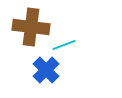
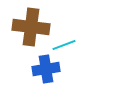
blue cross: moved 1 px up; rotated 36 degrees clockwise
